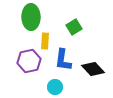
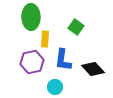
green square: moved 2 px right; rotated 21 degrees counterclockwise
yellow rectangle: moved 2 px up
purple hexagon: moved 3 px right, 1 px down
